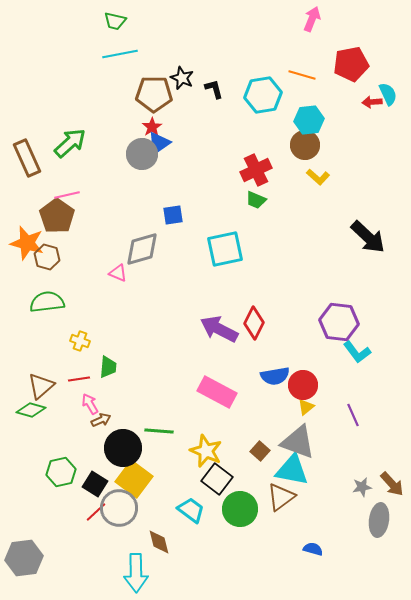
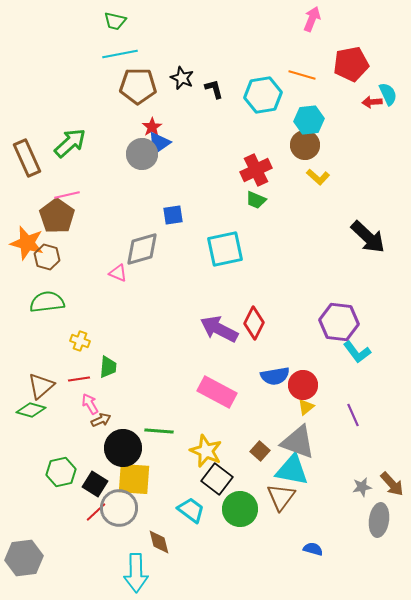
brown pentagon at (154, 94): moved 16 px left, 8 px up
yellow square at (134, 479): rotated 33 degrees counterclockwise
brown triangle at (281, 497): rotated 16 degrees counterclockwise
